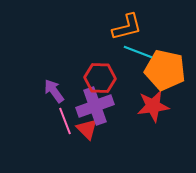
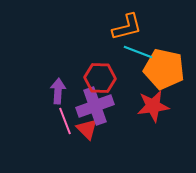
orange pentagon: moved 1 px left, 1 px up
purple arrow: moved 4 px right; rotated 40 degrees clockwise
